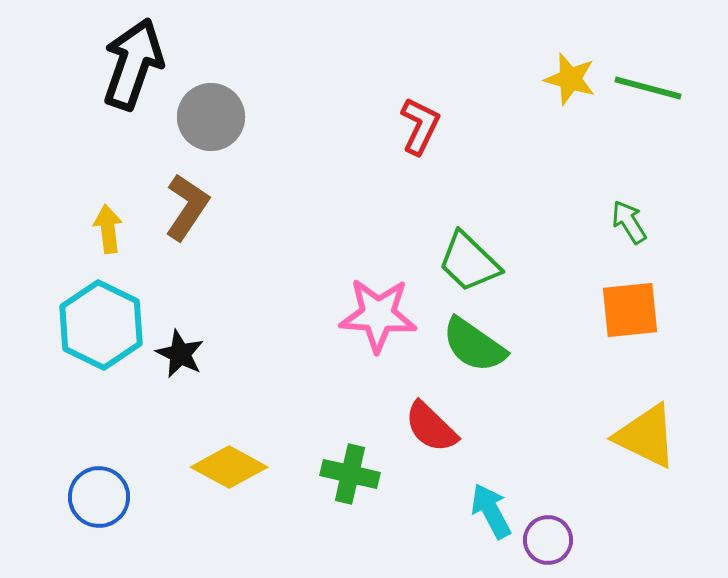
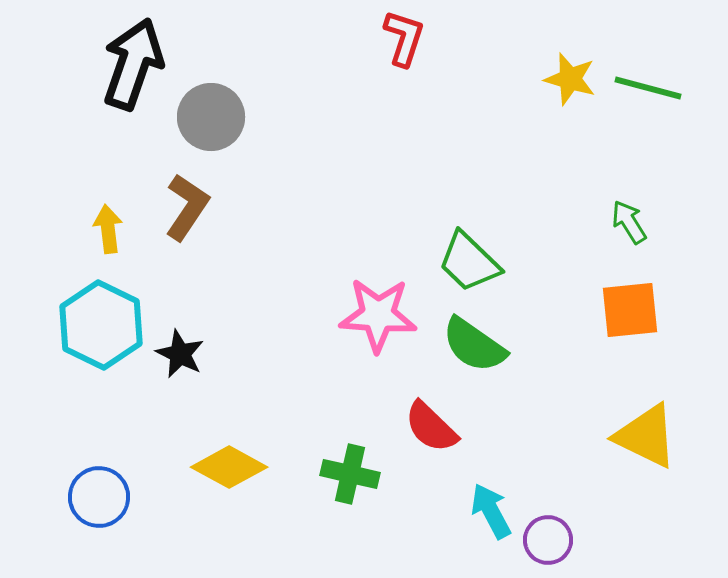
red L-shape: moved 16 px left, 88 px up; rotated 8 degrees counterclockwise
